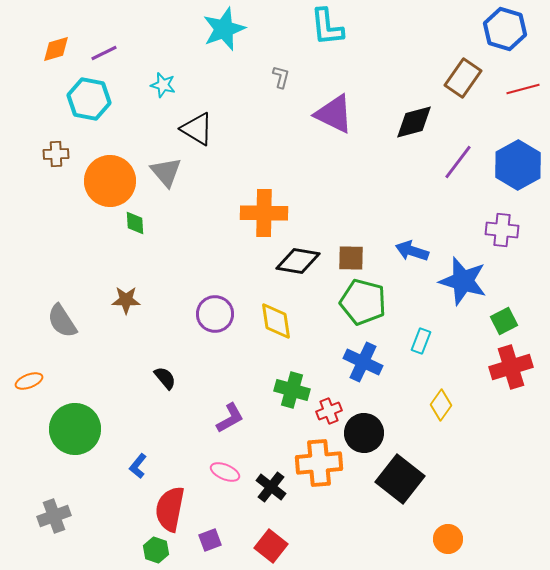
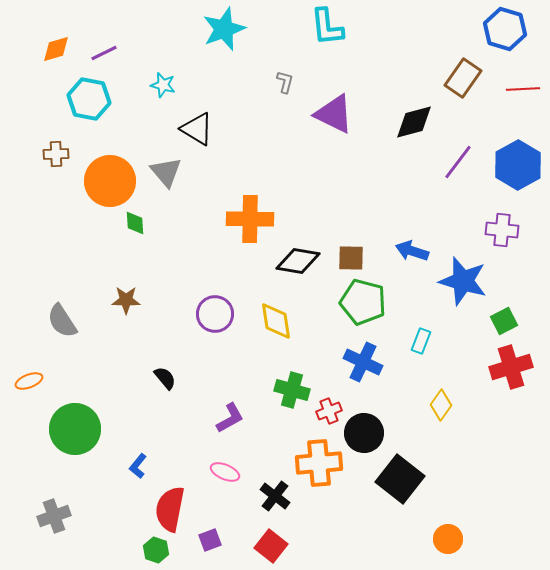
gray L-shape at (281, 77): moved 4 px right, 5 px down
red line at (523, 89): rotated 12 degrees clockwise
orange cross at (264, 213): moved 14 px left, 6 px down
black cross at (271, 487): moved 4 px right, 9 px down
